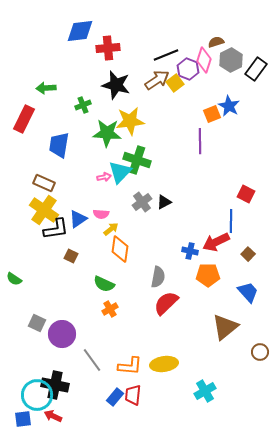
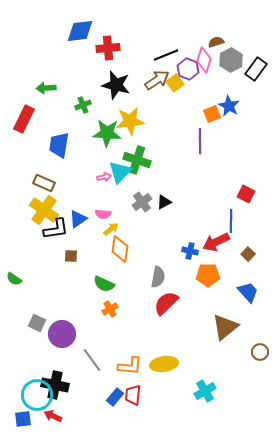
pink semicircle at (101, 214): moved 2 px right
brown square at (71, 256): rotated 24 degrees counterclockwise
